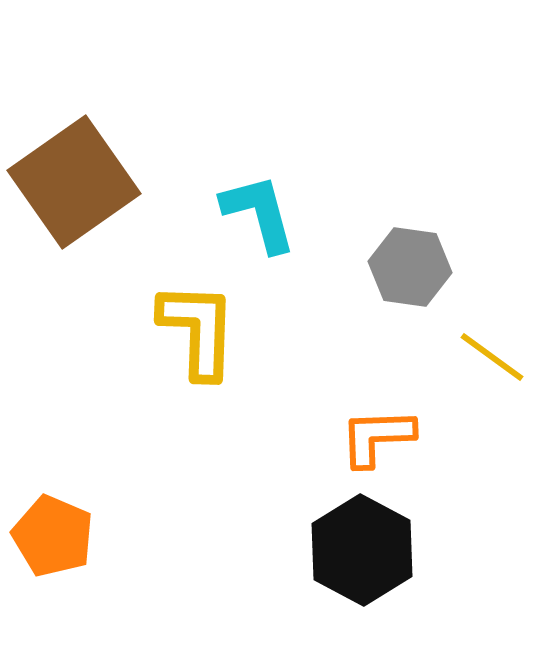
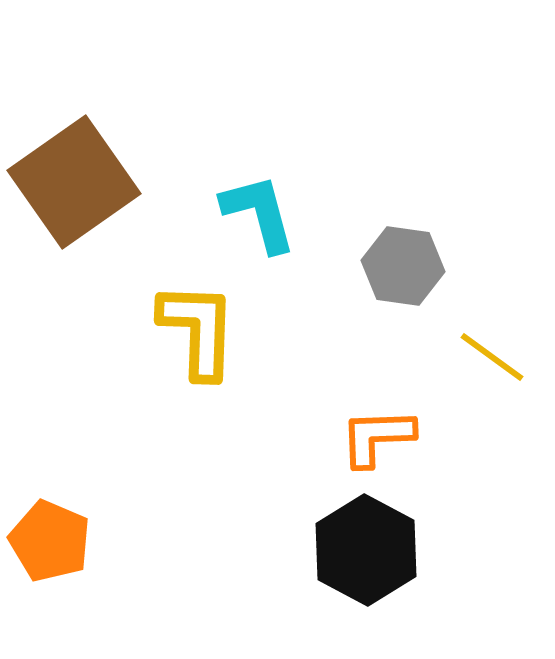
gray hexagon: moved 7 px left, 1 px up
orange pentagon: moved 3 px left, 5 px down
black hexagon: moved 4 px right
